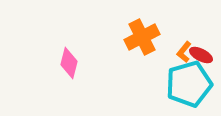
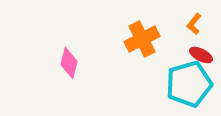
orange cross: moved 2 px down
orange L-shape: moved 10 px right, 28 px up
